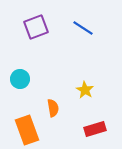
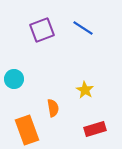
purple square: moved 6 px right, 3 px down
cyan circle: moved 6 px left
